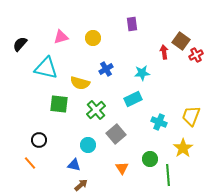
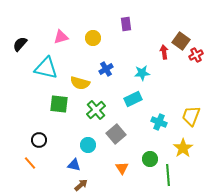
purple rectangle: moved 6 px left
